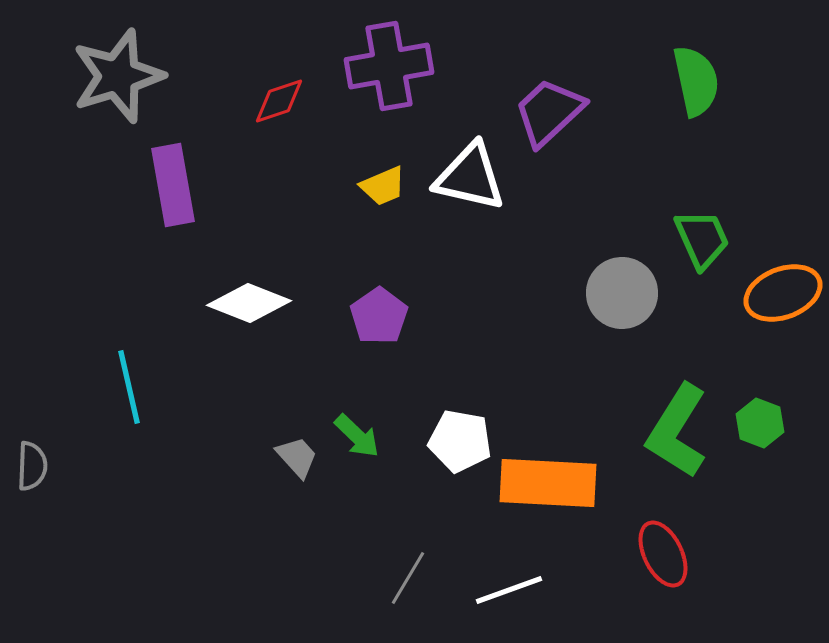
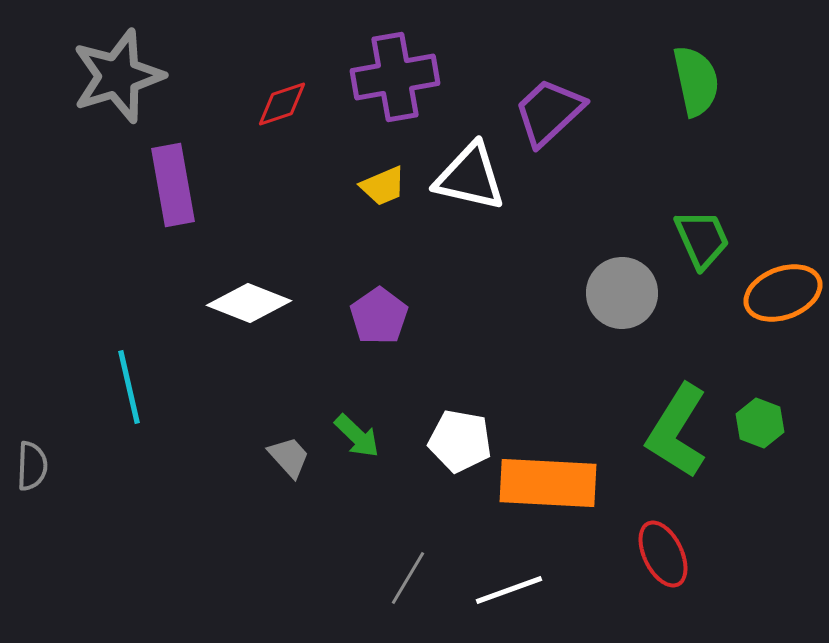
purple cross: moved 6 px right, 11 px down
red diamond: moved 3 px right, 3 px down
gray trapezoid: moved 8 px left
